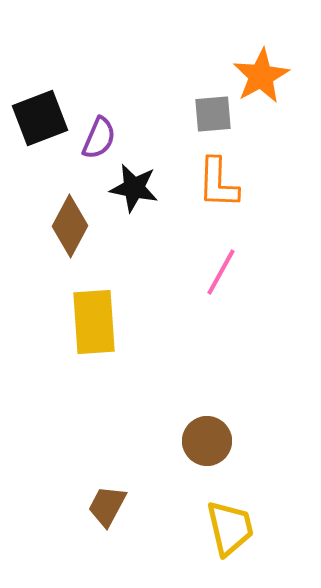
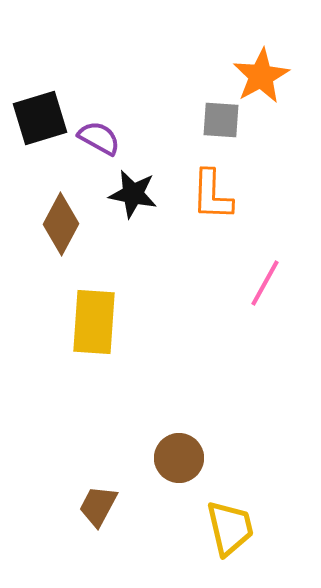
gray square: moved 8 px right, 6 px down; rotated 9 degrees clockwise
black square: rotated 4 degrees clockwise
purple semicircle: rotated 84 degrees counterclockwise
orange L-shape: moved 6 px left, 12 px down
black star: moved 1 px left, 6 px down
brown diamond: moved 9 px left, 2 px up
pink line: moved 44 px right, 11 px down
yellow rectangle: rotated 8 degrees clockwise
brown circle: moved 28 px left, 17 px down
brown trapezoid: moved 9 px left
